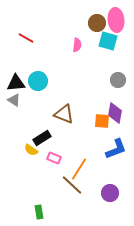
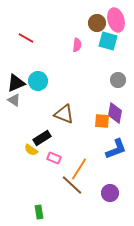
pink ellipse: rotated 10 degrees counterclockwise
black triangle: rotated 18 degrees counterclockwise
